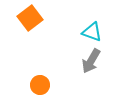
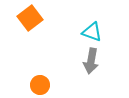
gray arrow: rotated 20 degrees counterclockwise
